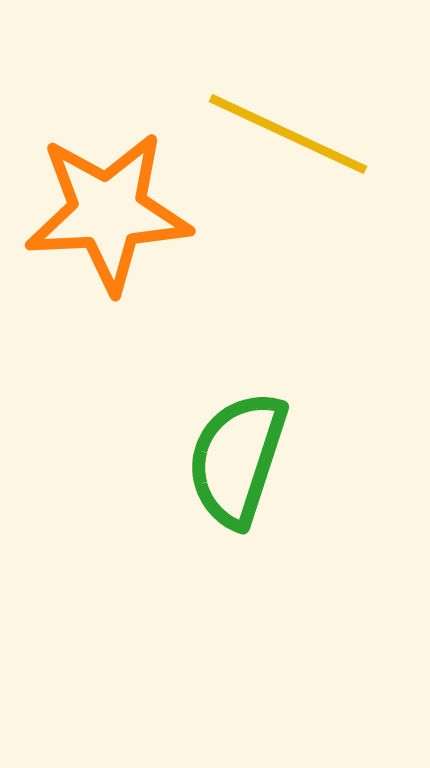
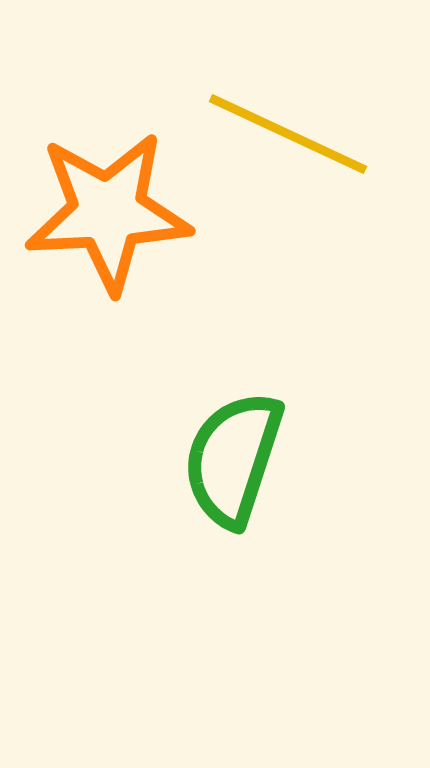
green semicircle: moved 4 px left
